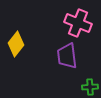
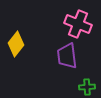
pink cross: moved 1 px down
green cross: moved 3 px left
